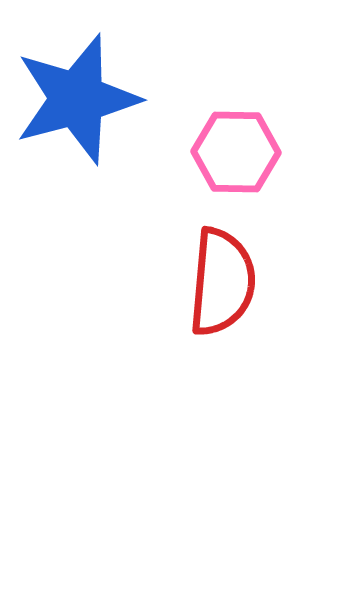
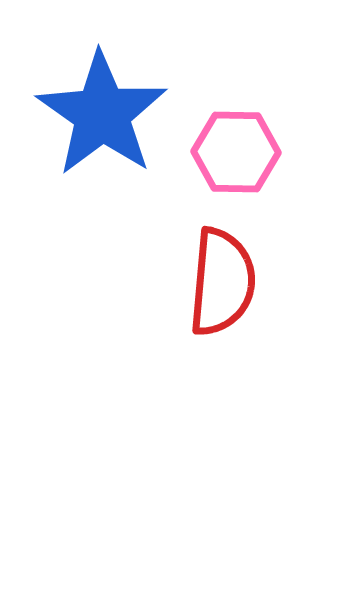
blue star: moved 25 px right, 15 px down; rotated 22 degrees counterclockwise
